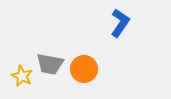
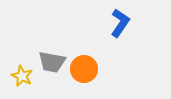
gray trapezoid: moved 2 px right, 2 px up
